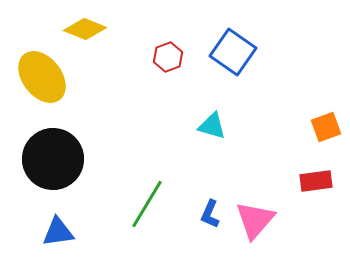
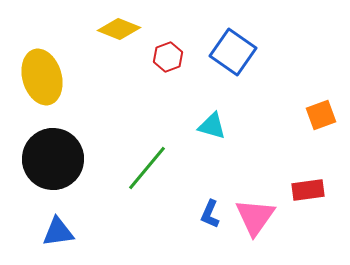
yellow diamond: moved 34 px right
yellow ellipse: rotated 22 degrees clockwise
orange square: moved 5 px left, 12 px up
red rectangle: moved 8 px left, 9 px down
green line: moved 36 px up; rotated 9 degrees clockwise
pink triangle: moved 3 px up; rotated 6 degrees counterclockwise
